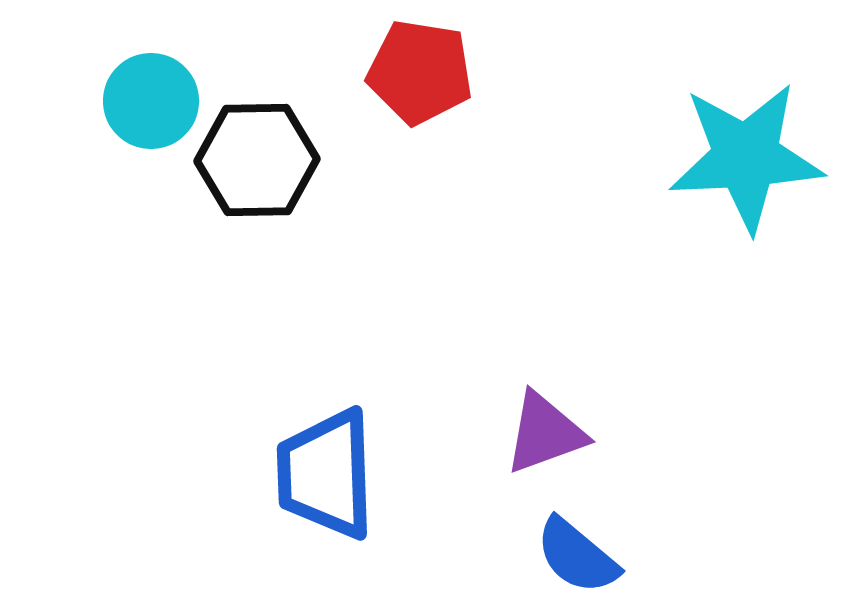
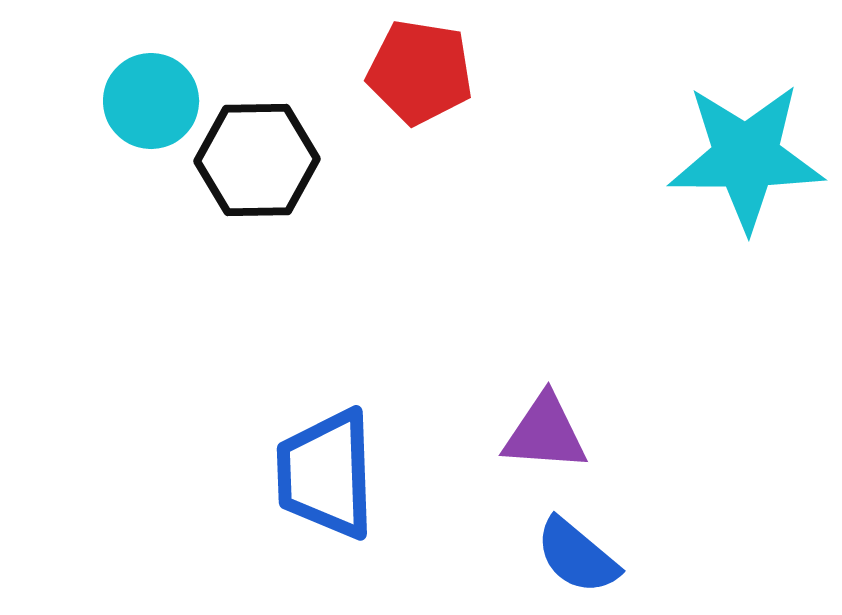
cyan star: rotated 3 degrees clockwise
purple triangle: rotated 24 degrees clockwise
